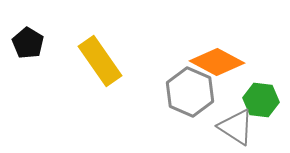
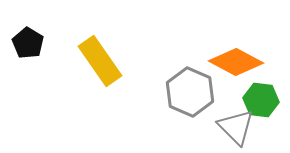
orange diamond: moved 19 px right
gray triangle: rotated 12 degrees clockwise
